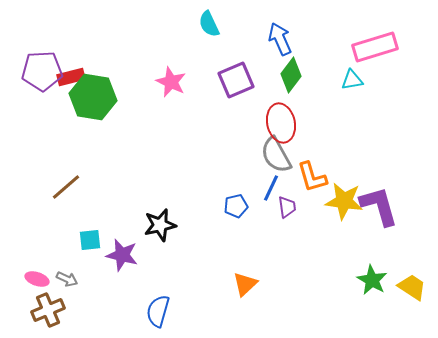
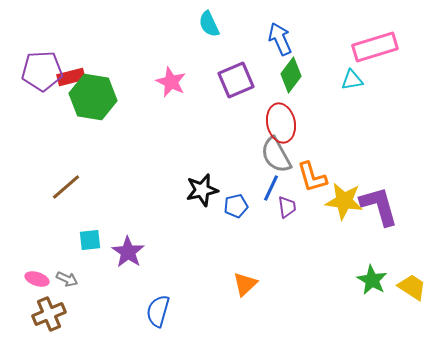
black star: moved 42 px right, 35 px up
purple star: moved 6 px right, 3 px up; rotated 20 degrees clockwise
brown cross: moved 1 px right, 4 px down
